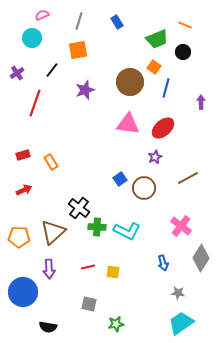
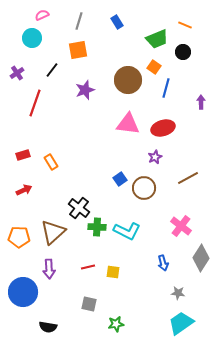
brown circle at (130, 82): moved 2 px left, 2 px up
red ellipse at (163, 128): rotated 25 degrees clockwise
